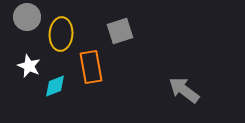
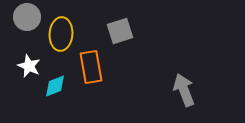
gray arrow: rotated 32 degrees clockwise
